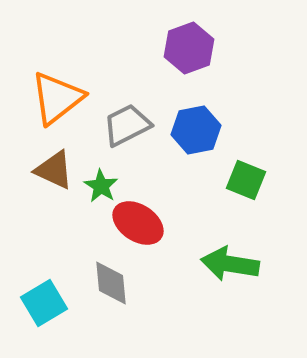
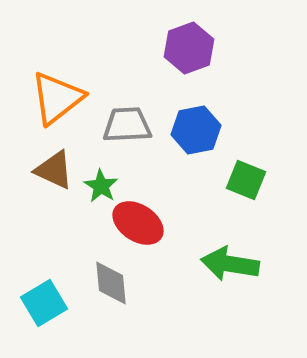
gray trapezoid: rotated 24 degrees clockwise
